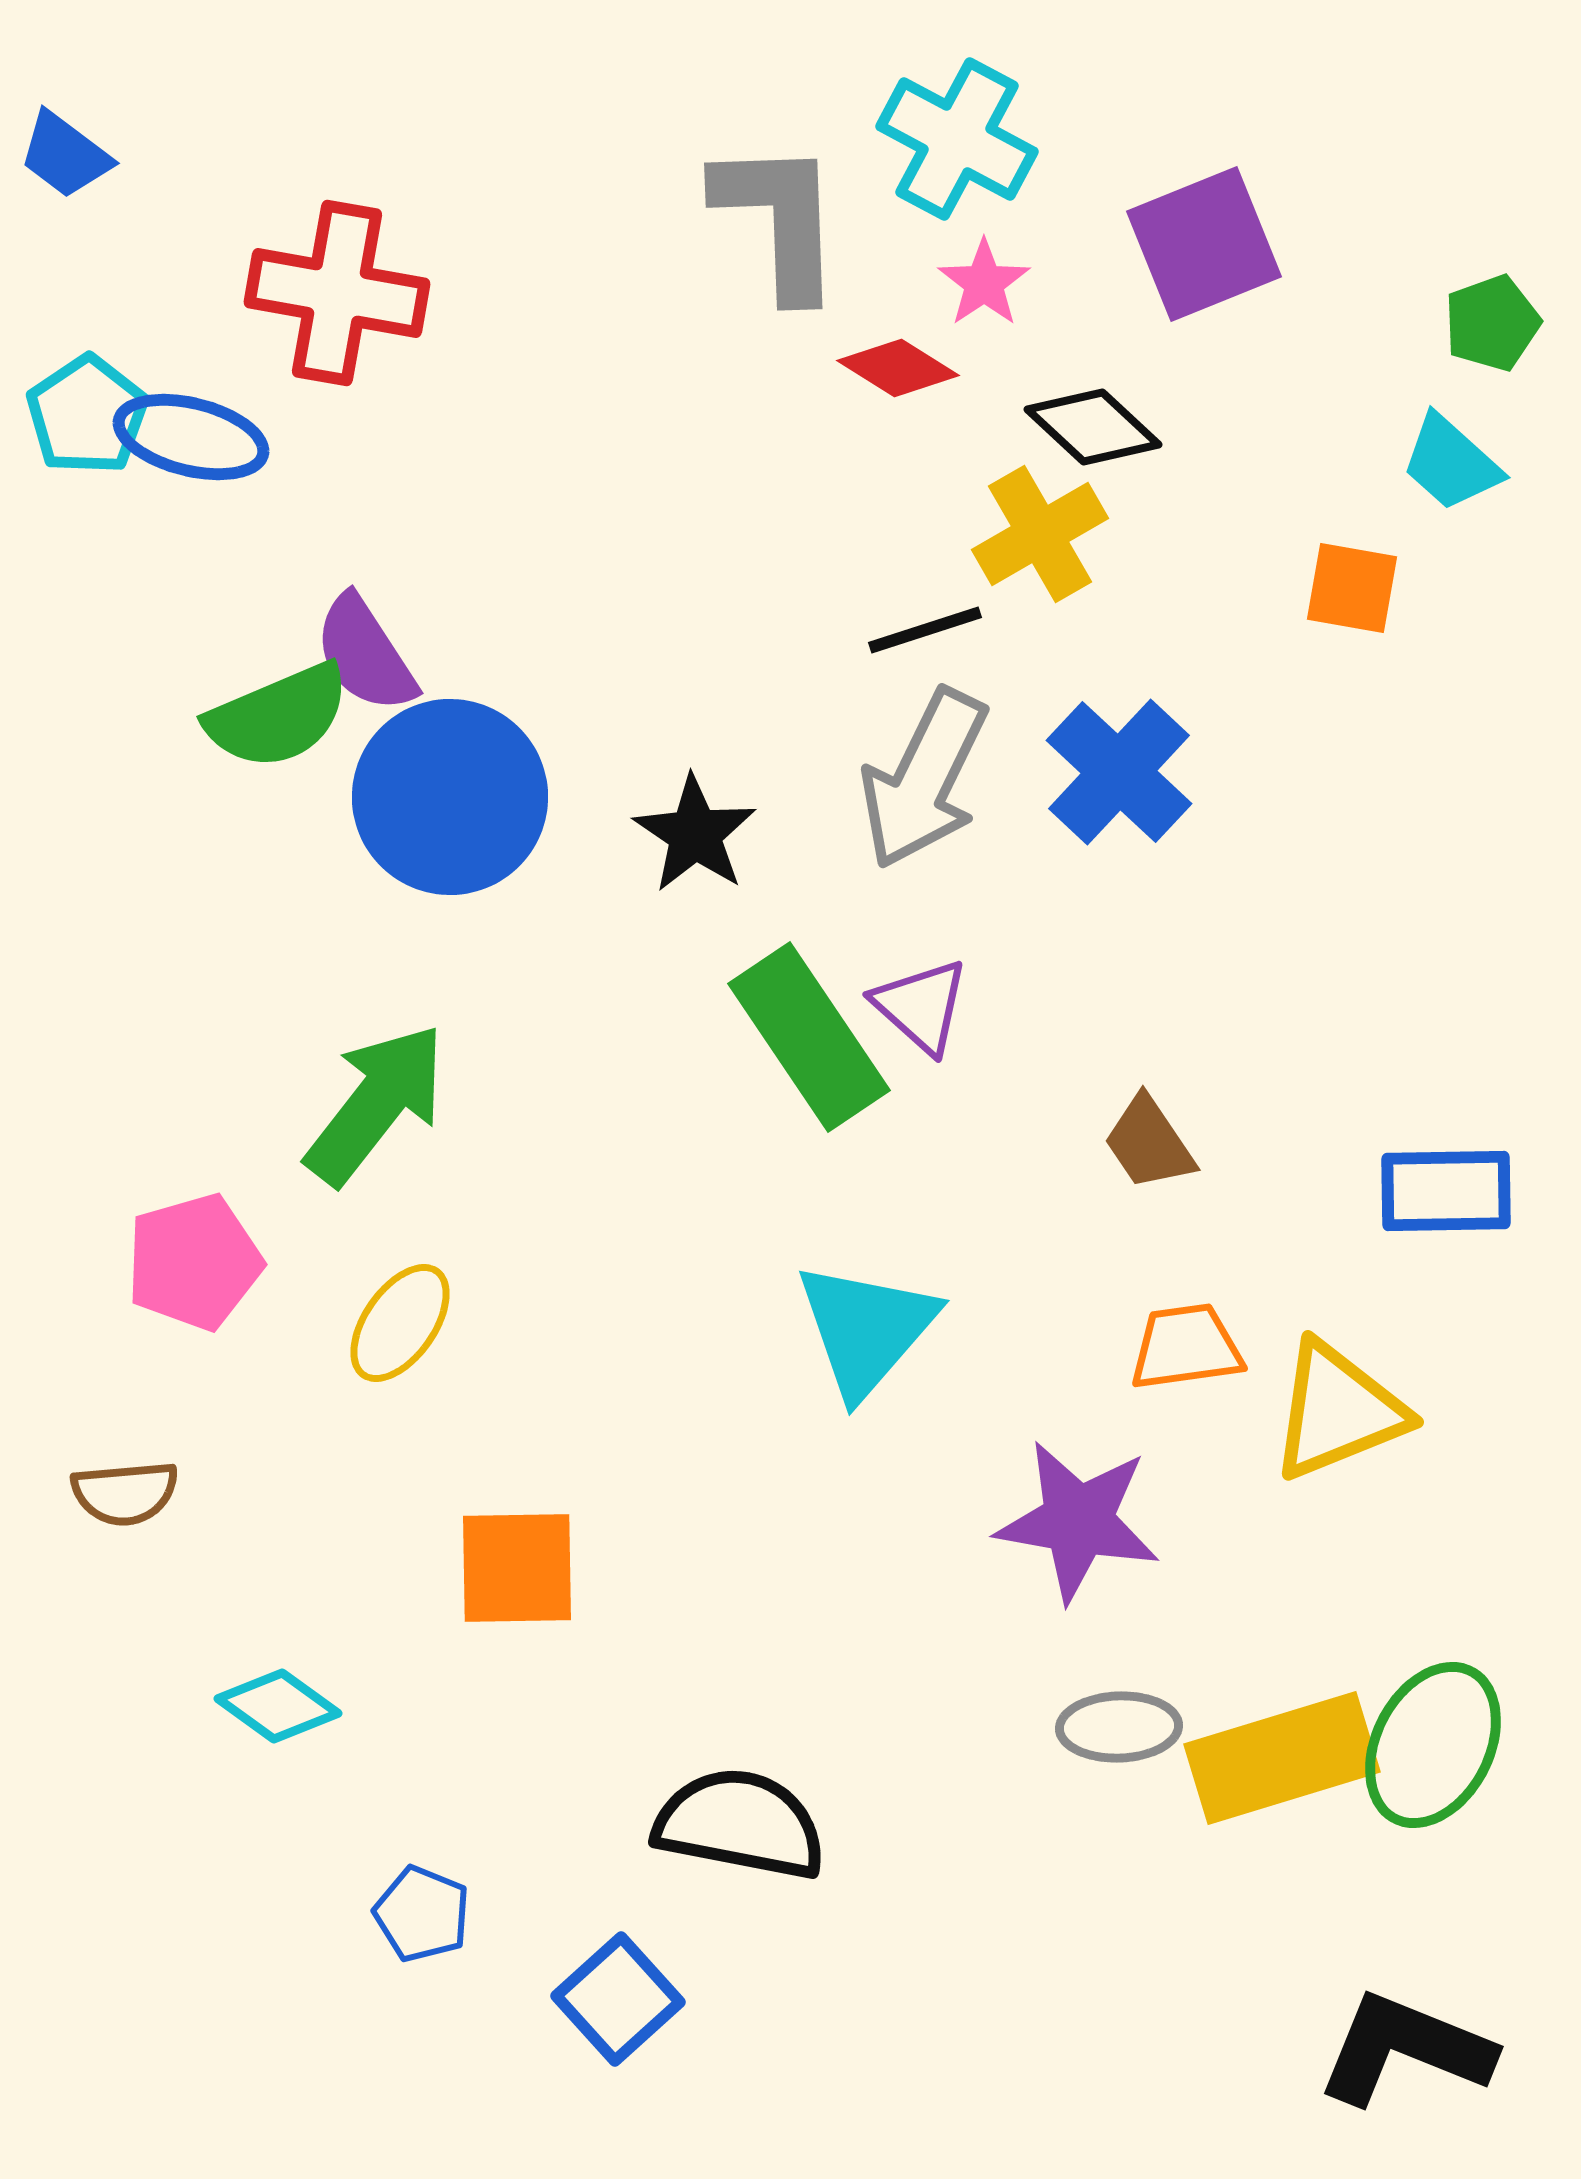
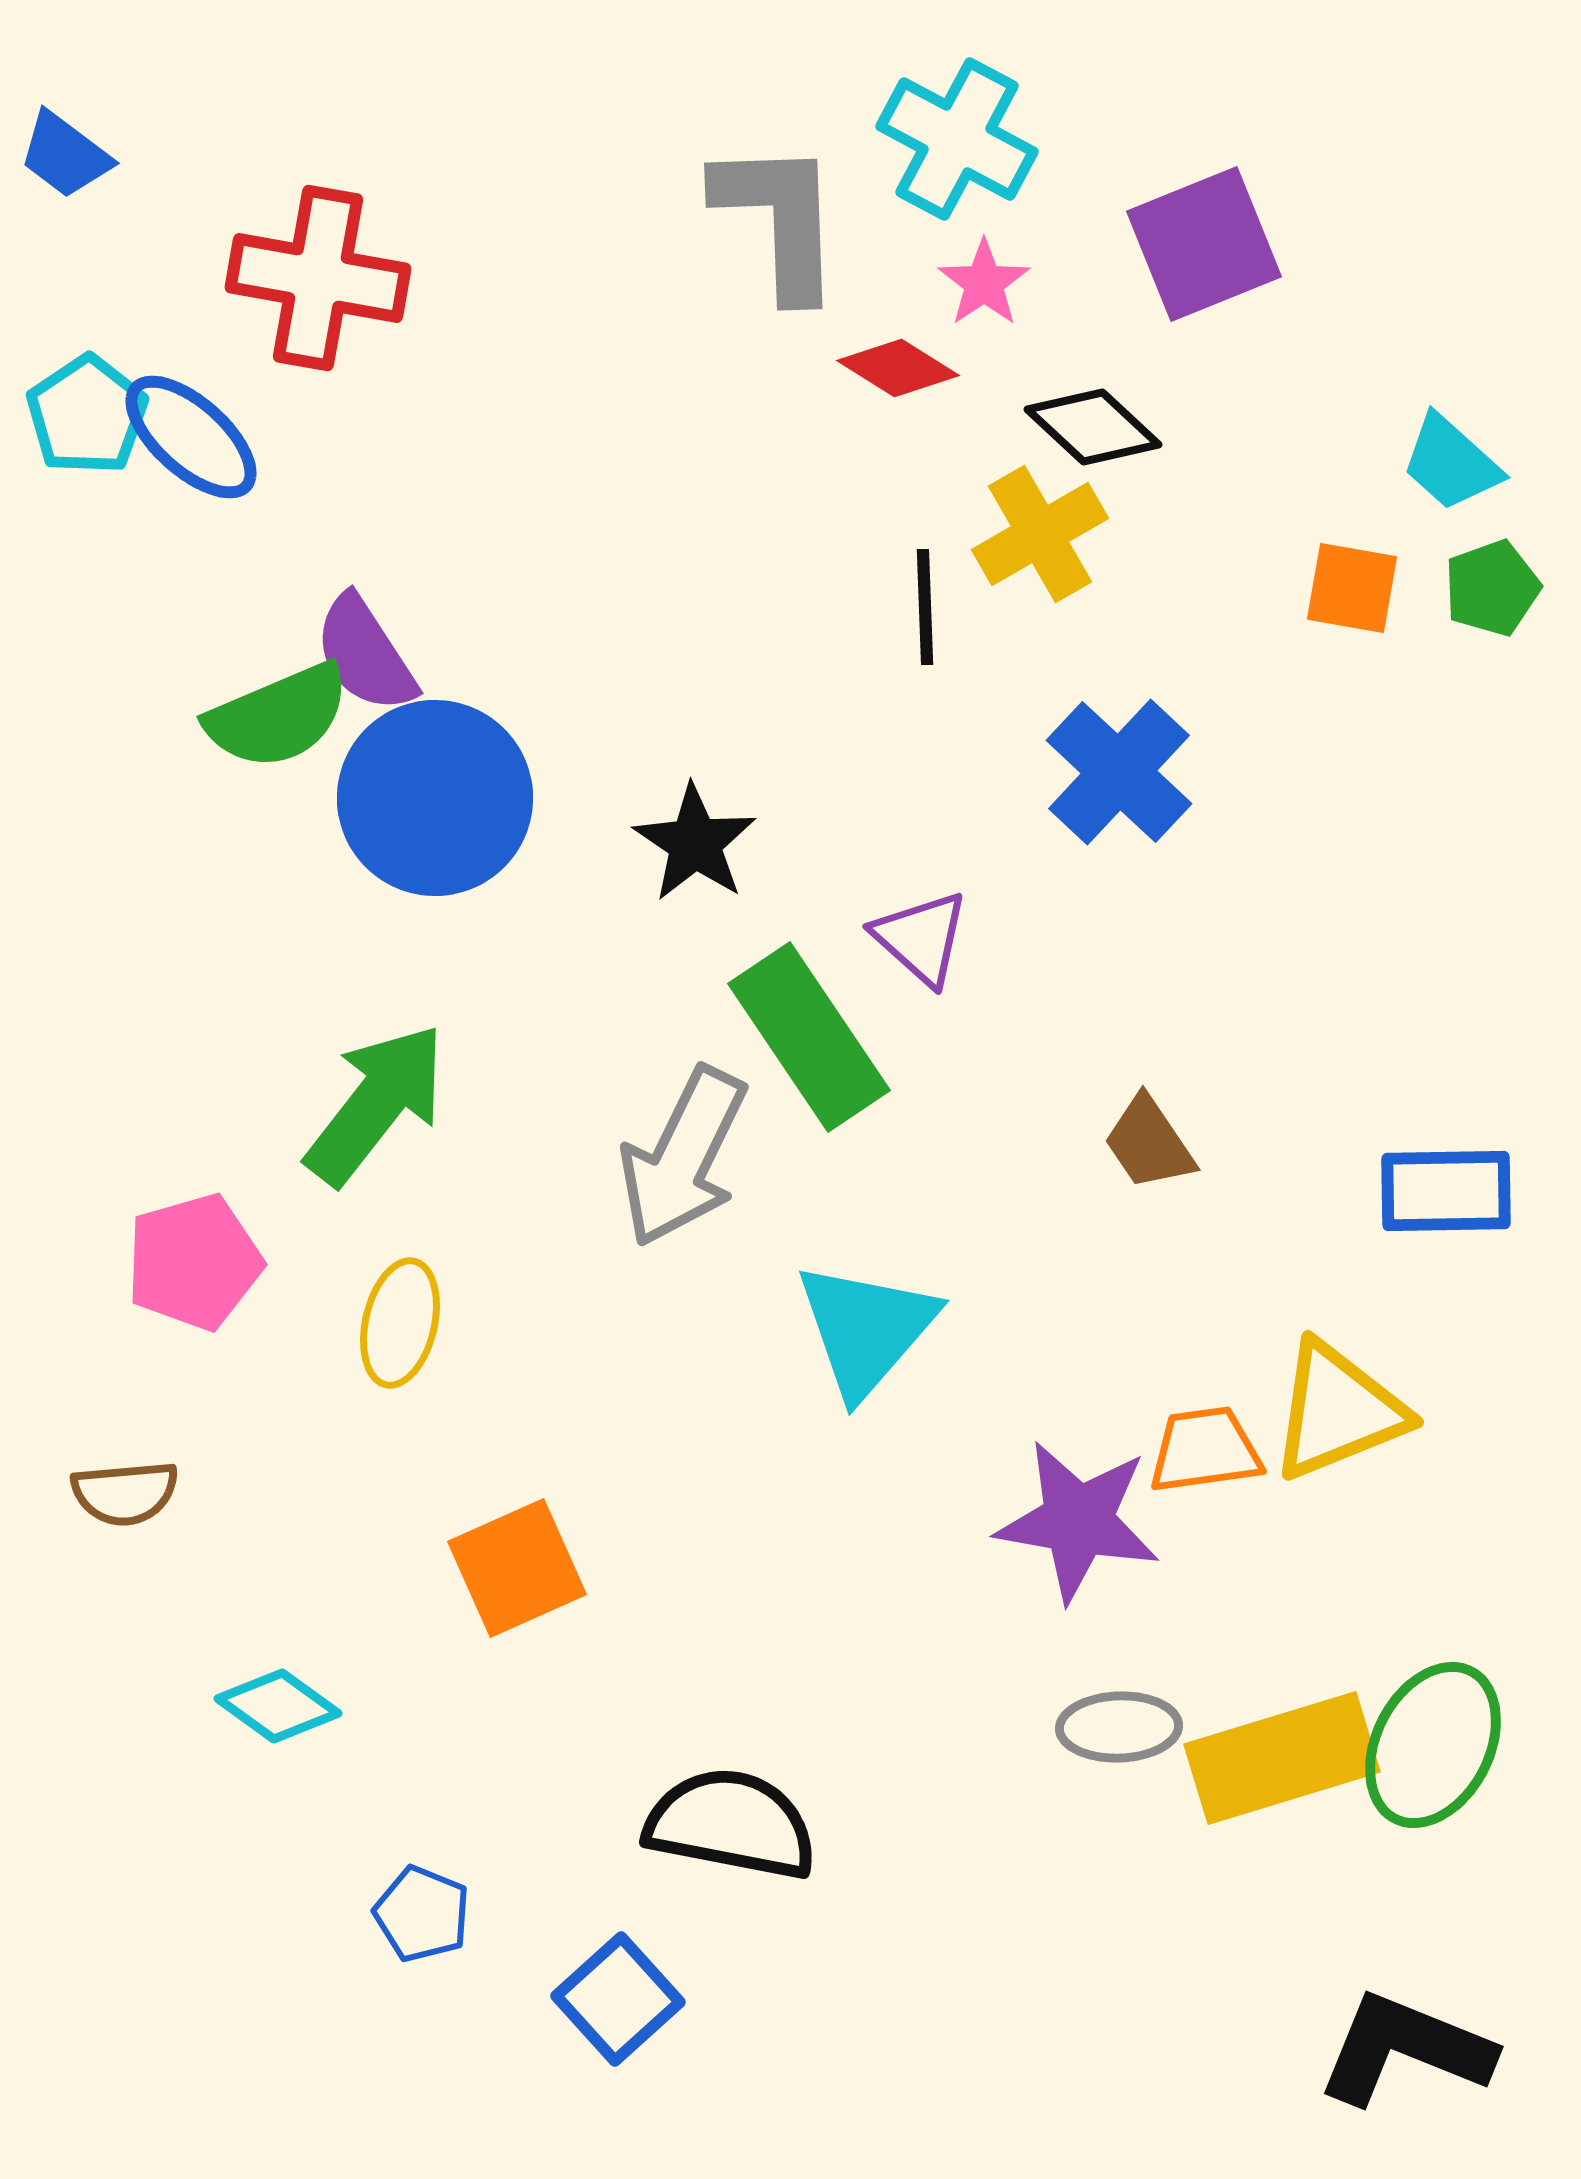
red cross at (337, 293): moved 19 px left, 15 px up
green pentagon at (1492, 323): moved 265 px down
blue ellipse at (191, 437): rotated 28 degrees clockwise
black line at (925, 630): moved 23 px up; rotated 74 degrees counterclockwise
gray arrow at (924, 779): moved 241 px left, 378 px down
blue circle at (450, 797): moved 15 px left, 1 px down
black star at (695, 834): moved 9 px down
purple triangle at (921, 1006): moved 68 px up
yellow ellipse at (400, 1323): rotated 22 degrees counterclockwise
orange trapezoid at (1186, 1347): moved 19 px right, 103 px down
orange square at (517, 1568): rotated 23 degrees counterclockwise
black semicircle at (740, 1824): moved 9 px left
